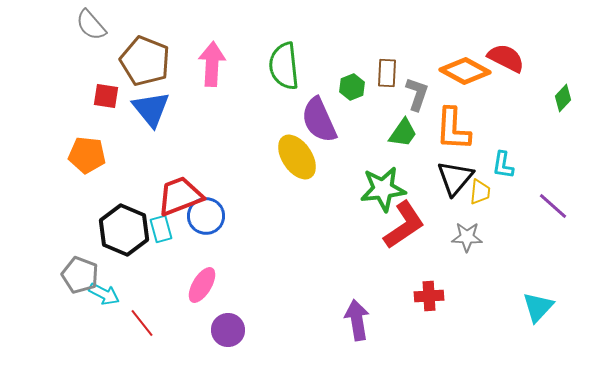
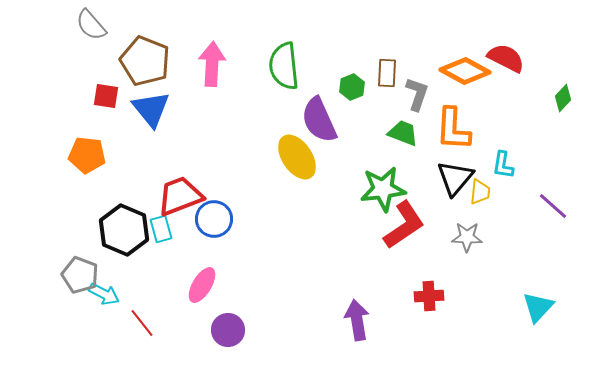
green trapezoid: rotated 104 degrees counterclockwise
blue circle: moved 8 px right, 3 px down
